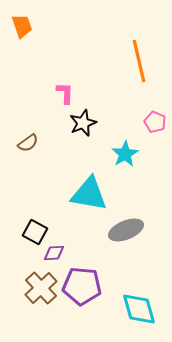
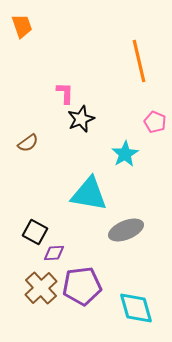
black star: moved 2 px left, 4 px up
purple pentagon: rotated 12 degrees counterclockwise
cyan diamond: moved 3 px left, 1 px up
